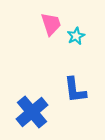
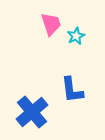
blue L-shape: moved 3 px left
